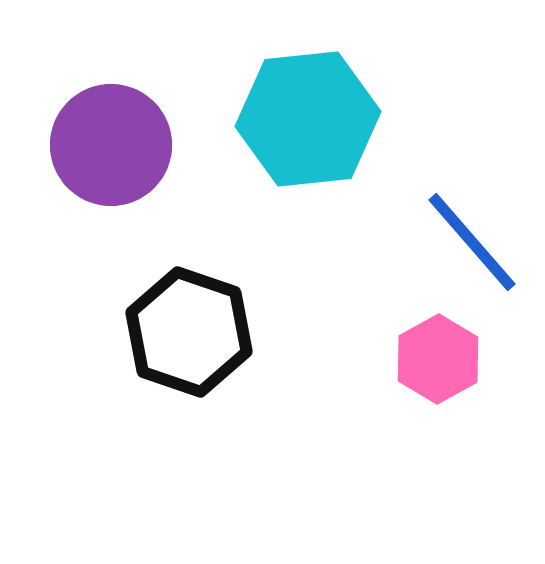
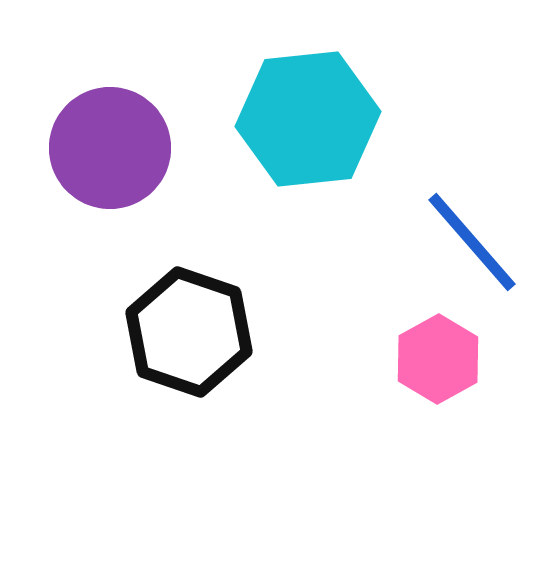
purple circle: moved 1 px left, 3 px down
